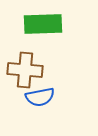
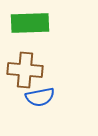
green rectangle: moved 13 px left, 1 px up
